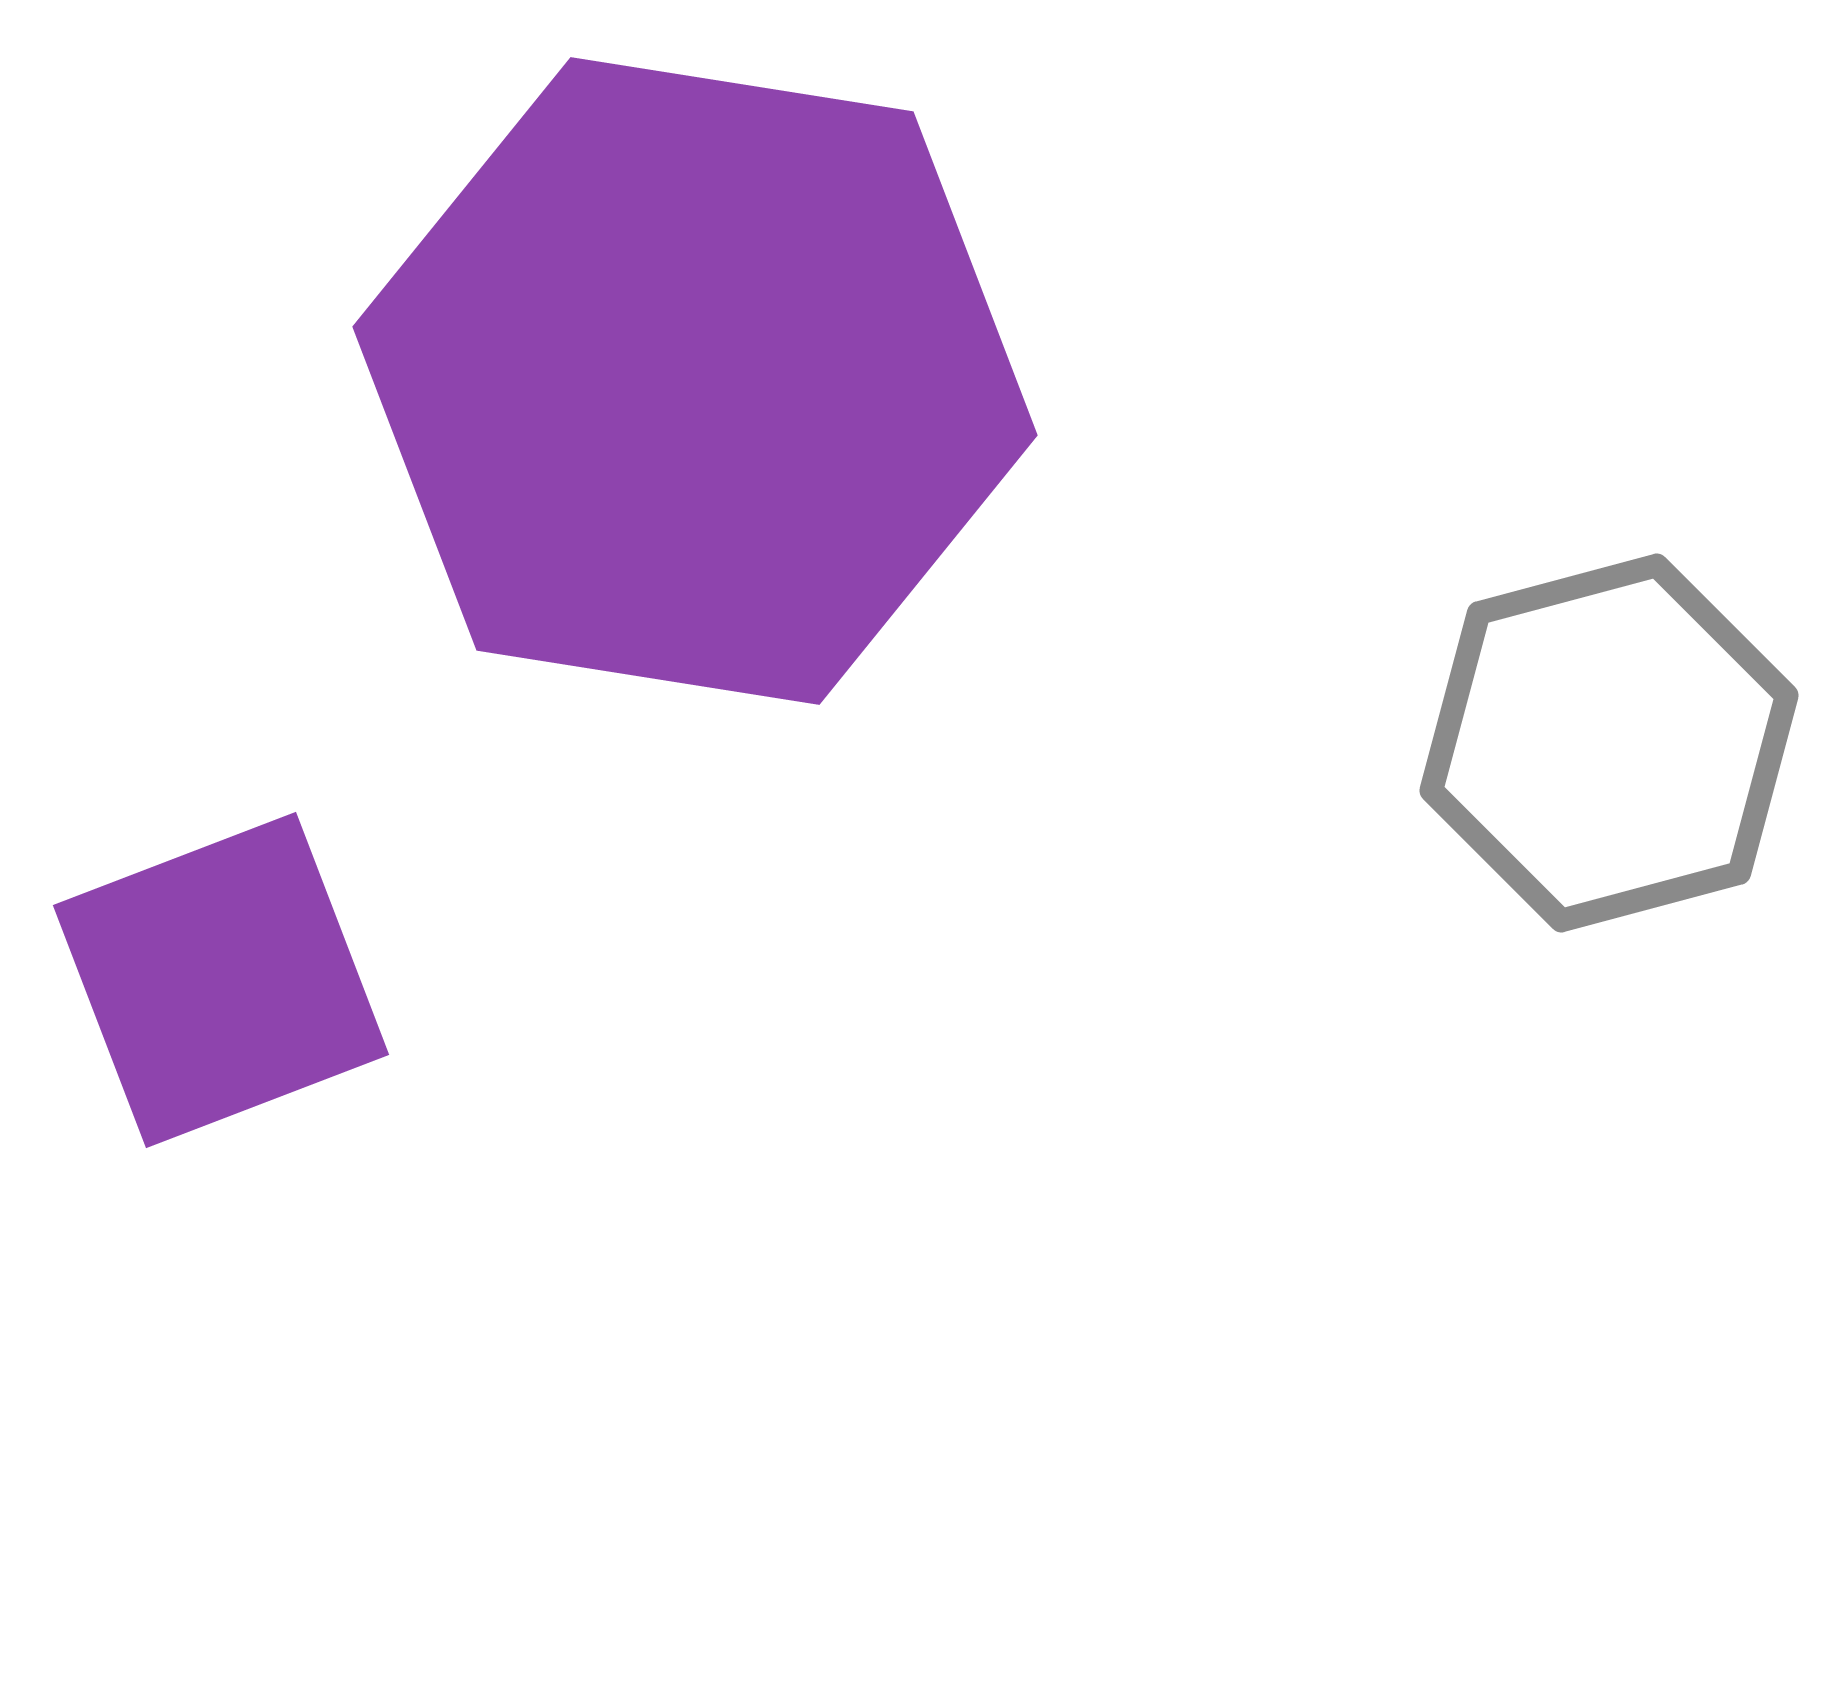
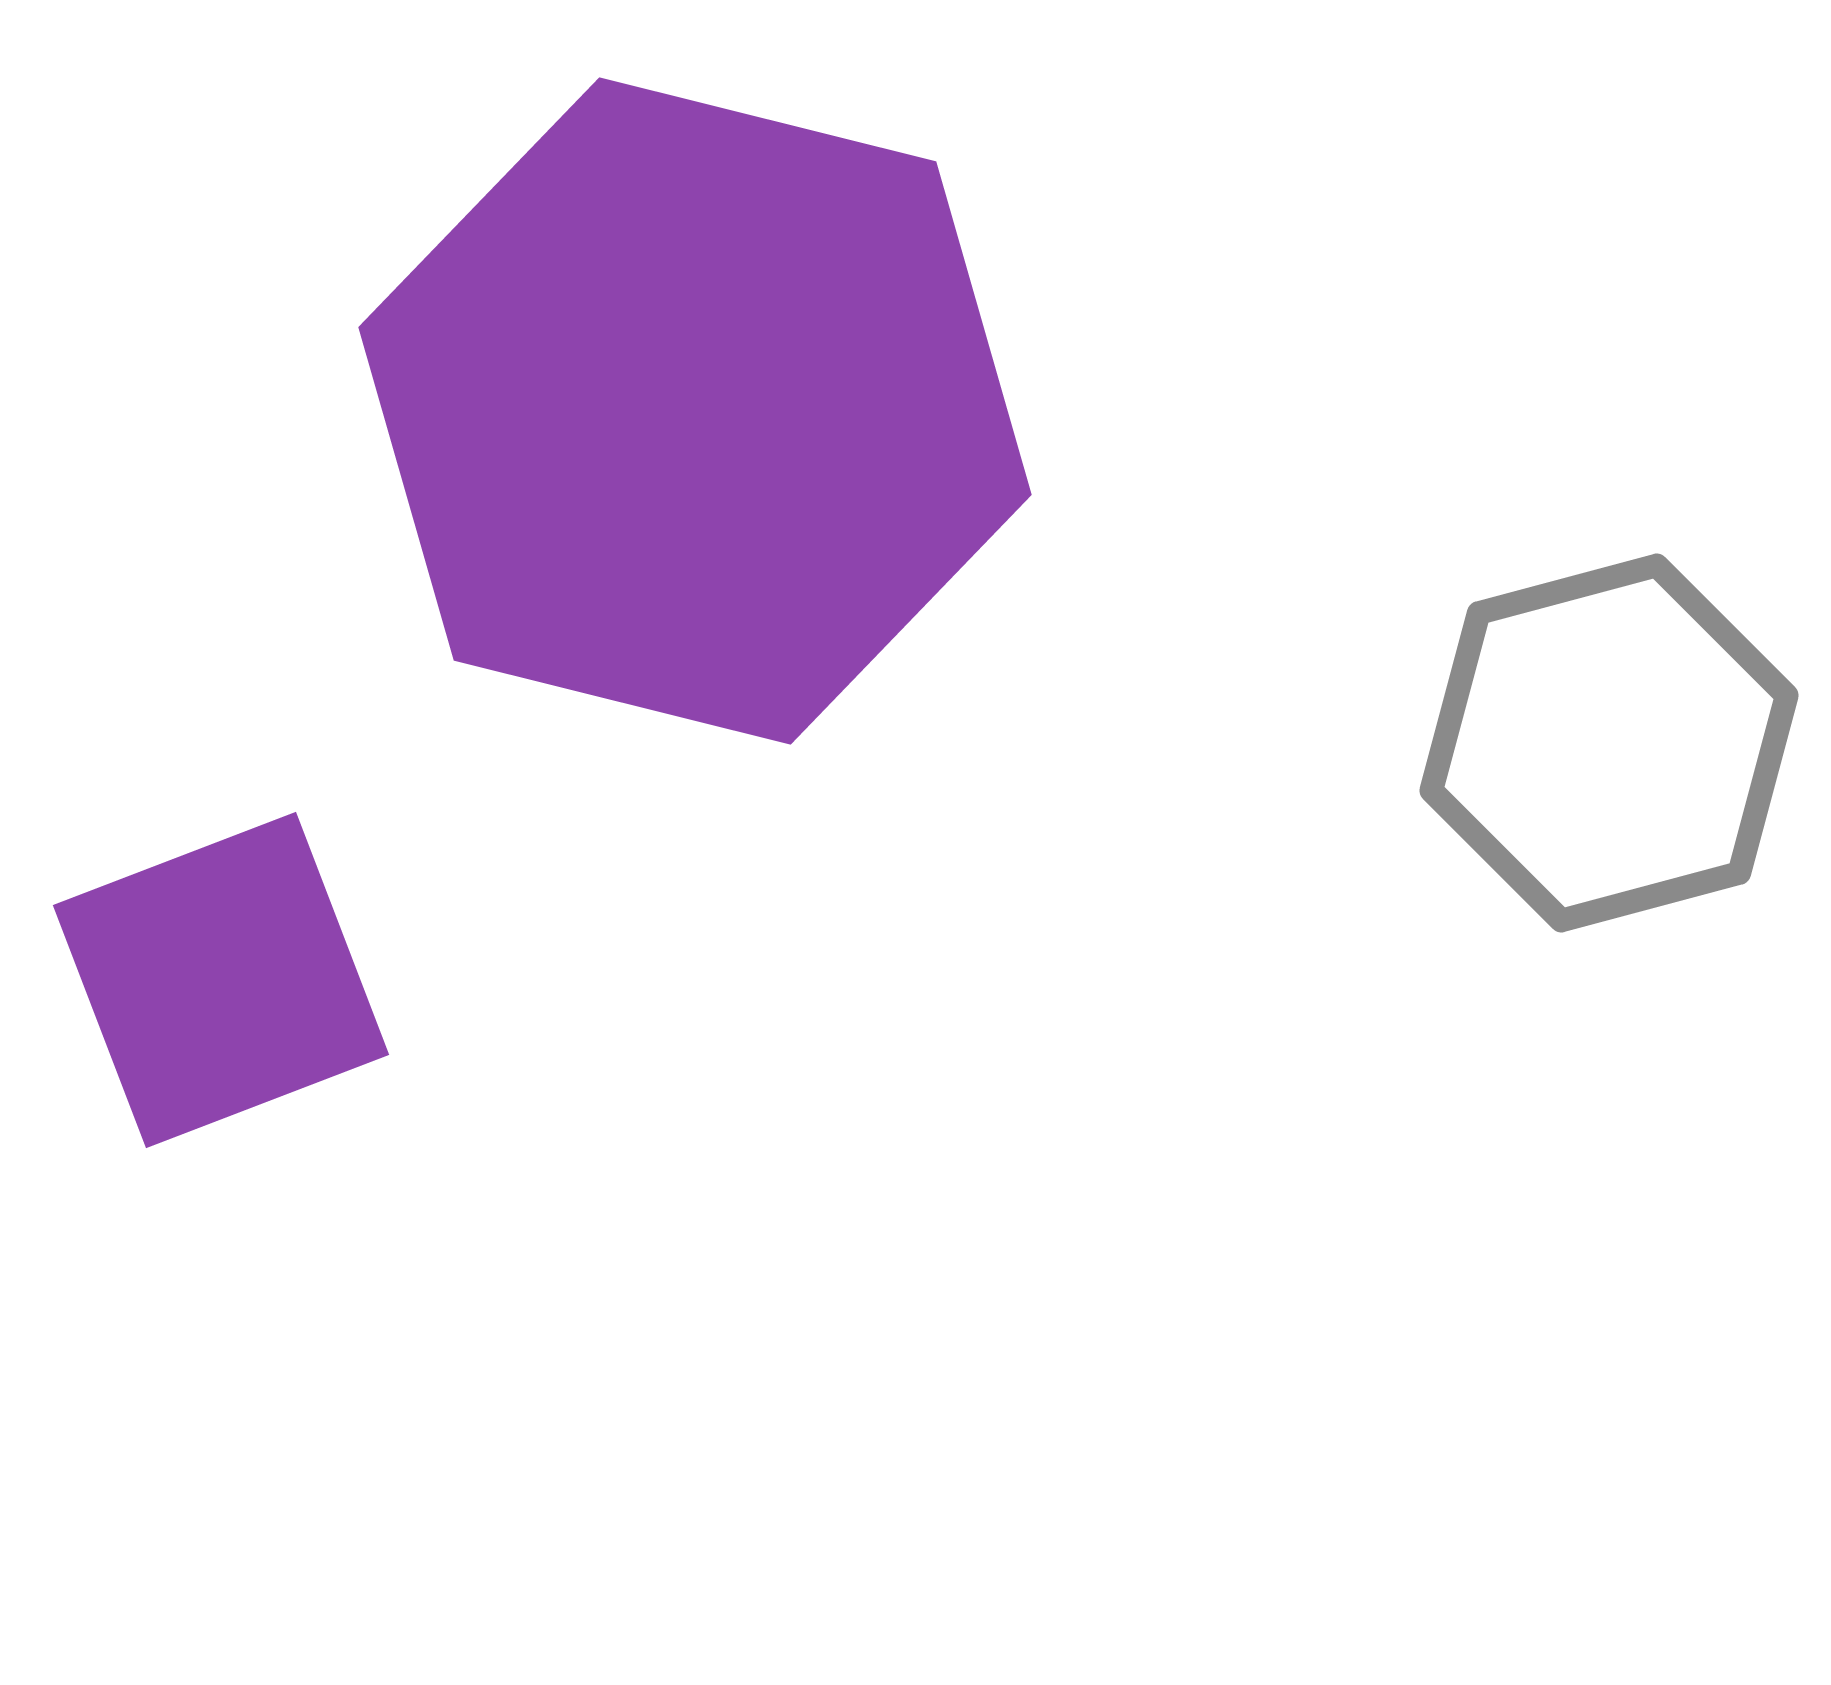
purple hexagon: moved 30 px down; rotated 5 degrees clockwise
